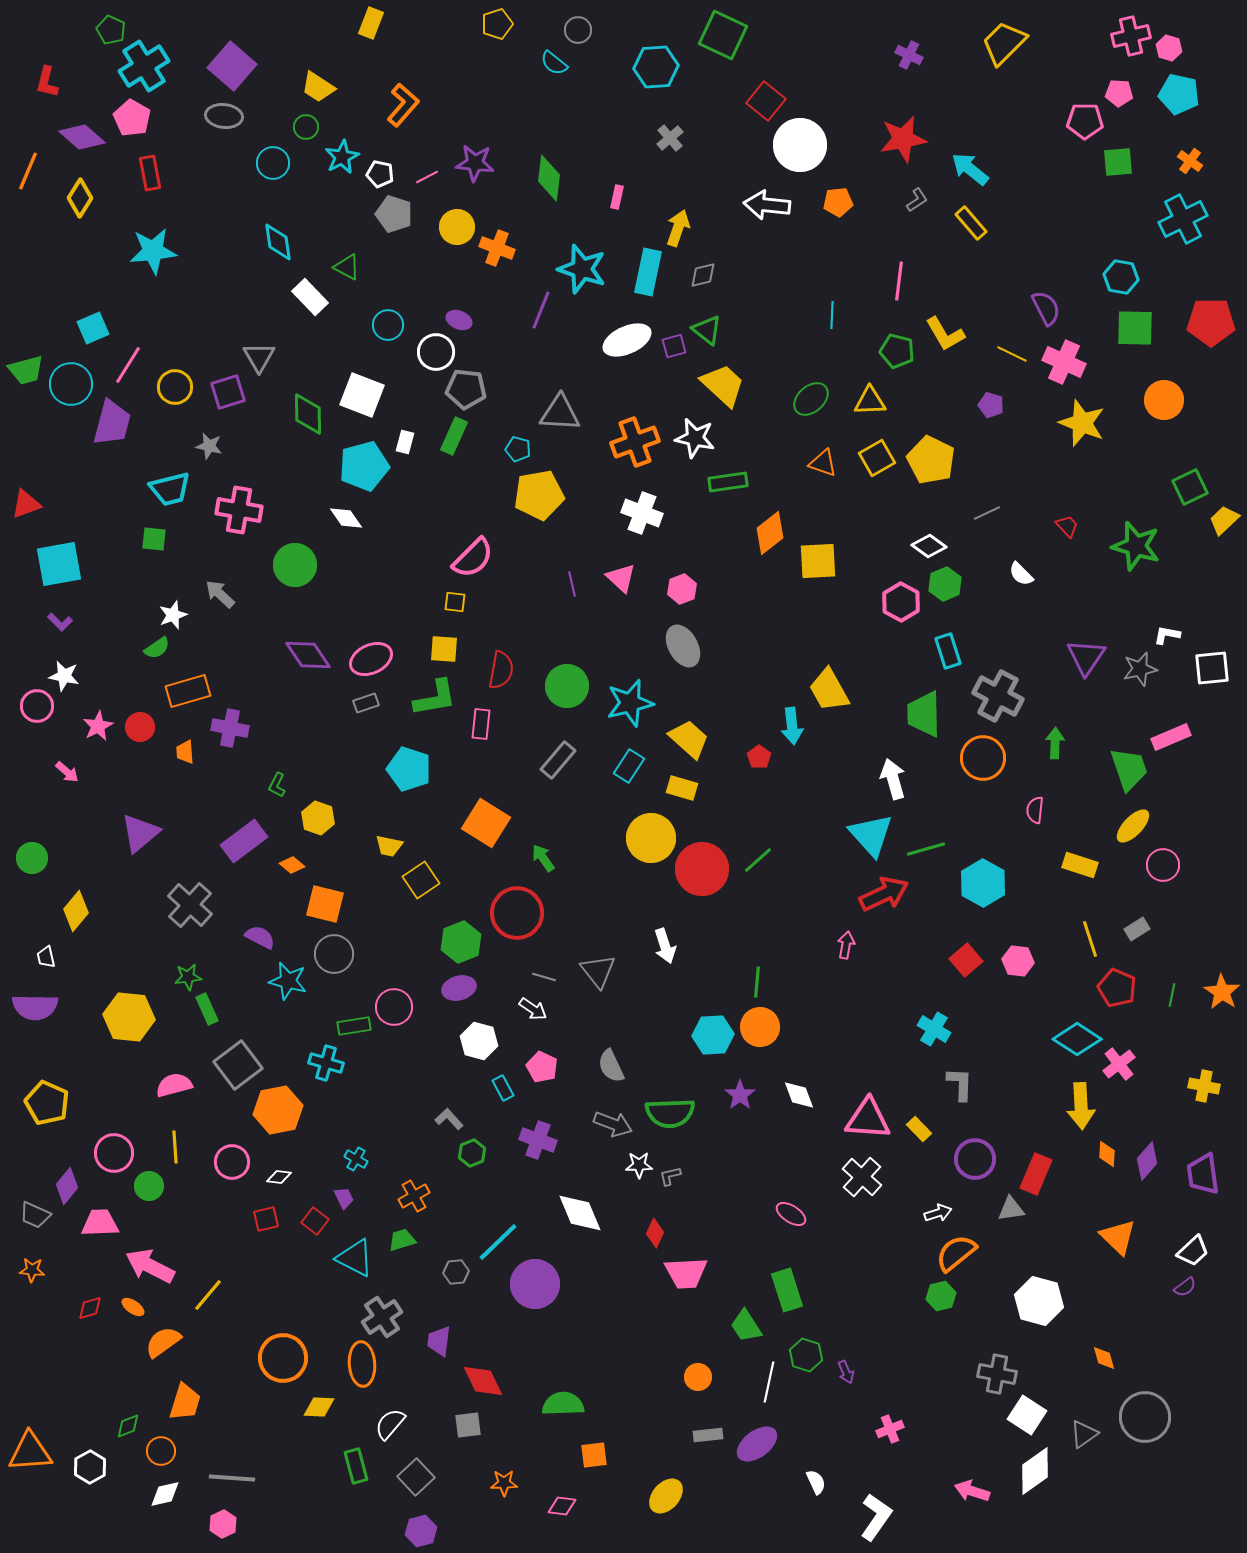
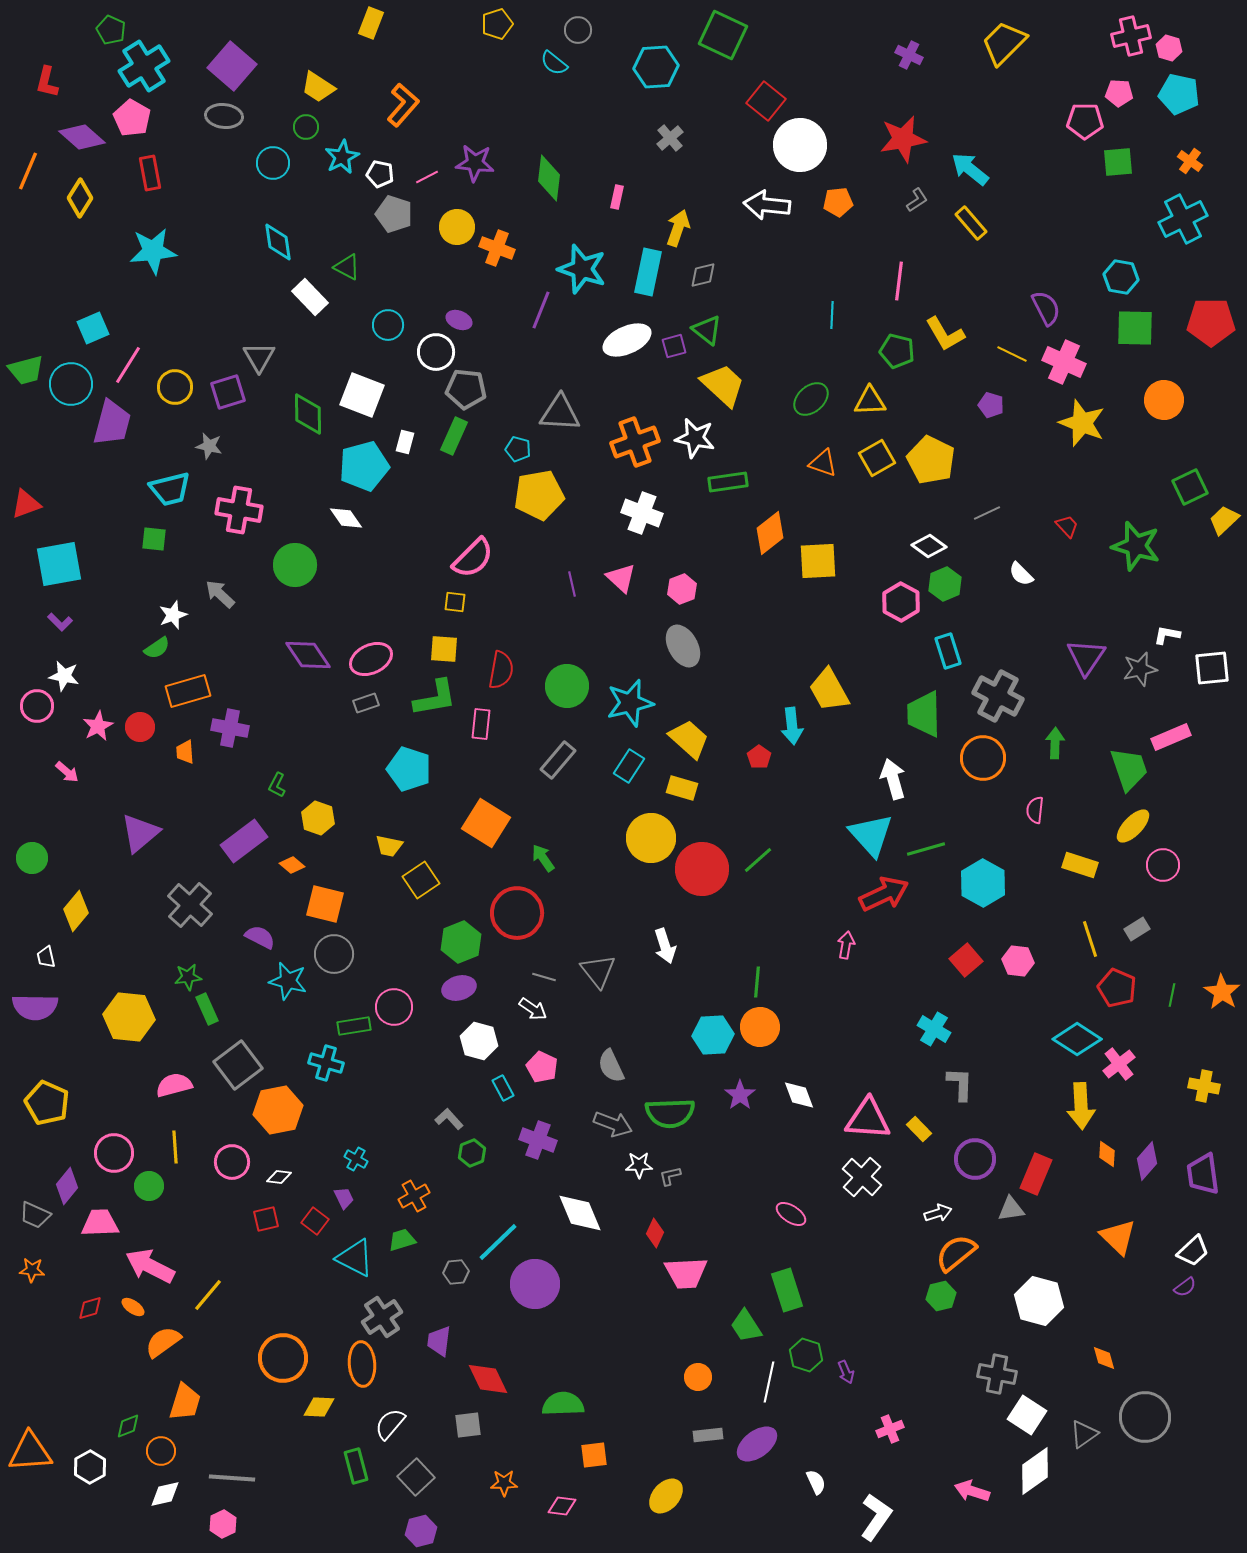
red diamond at (483, 1381): moved 5 px right, 2 px up
